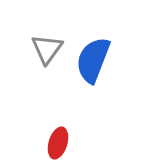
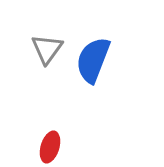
red ellipse: moved 8 px left, 4 px down
